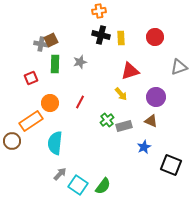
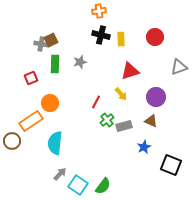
yellow rectangle: moved 1 px down
red line: moved 16 px right
